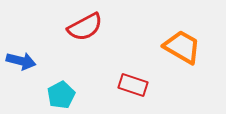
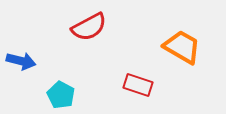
red semicircle: moved 4 px right
red rectangle: moved 5 px right
cyan pentagon: rotated 16 degrees counterclockwise
